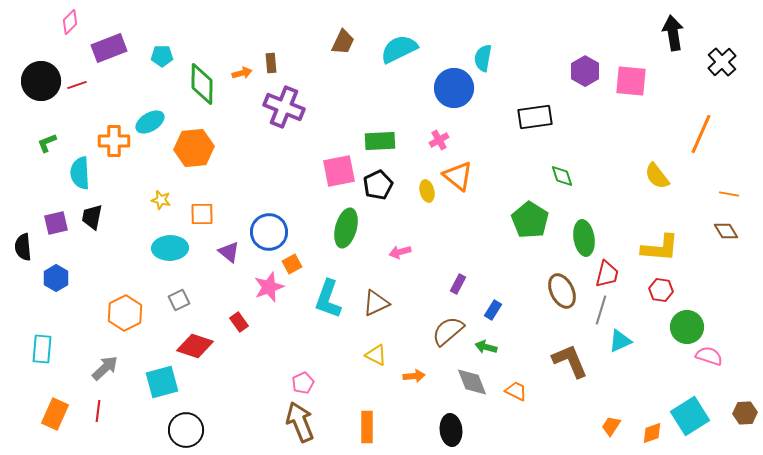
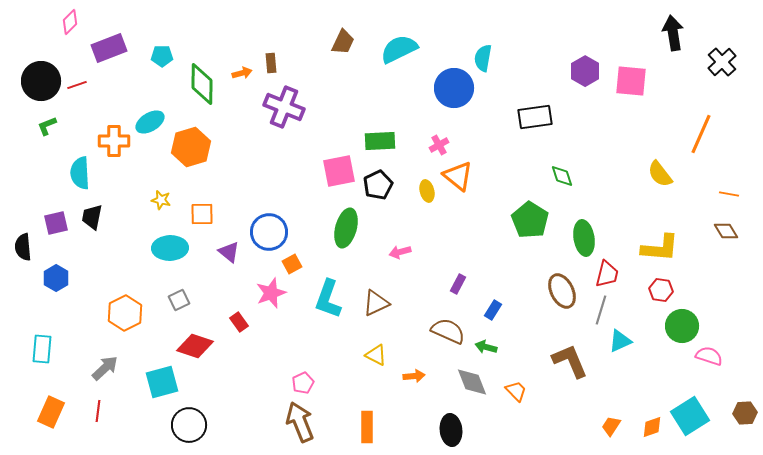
pink cross at (439, 140): moved 5 px down
green L-shape at (47, 143): moved 17 px up
orange hexagon at (194, 148): moved 3 px left, 1 px up; rotated 12 degrees counterclockwise
yellow semicircle at (657, 176): moved 3 px right, 2 px up
pink star at (269, 287): moved 2 px right, 6 px down
green circle at (687, 327): moved 5 px left, 1 px up
brown semicircle at (448, 331): rotated 64 degrees clockwise
orange trapezoid at (516, 391): rotated 20 degrees clockwise
orange rectangle at (55, 414): moved 4 px left, 2 px up
black circle at (186, 430): moved 3 px right, 5 px up
orange diamond at (652, 433): moved 6 px up
